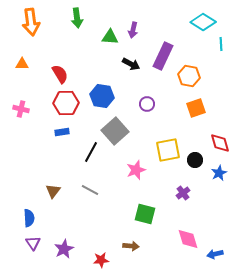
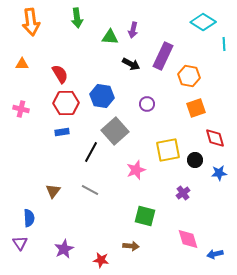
cyan line: moved 3 px right
red diamond: moved 5 px left, 5 px up
blue star: rotated 21 degrees clockwise
green square: moved 2 px down
purple triangle: moved 13 px left
red star: rotated 14 degrees clockwise
